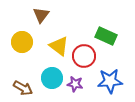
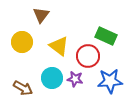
red circle: moved 4 px right
purple star: moved 5 px up
